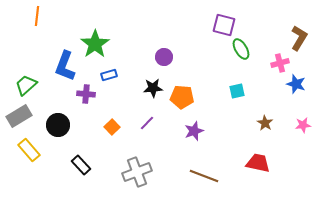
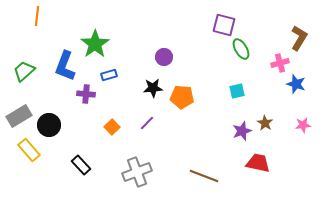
green trapezoid: moved 2 px left, 14 px up
black circle: moved 9 px left
purple star: moved 48 px right
